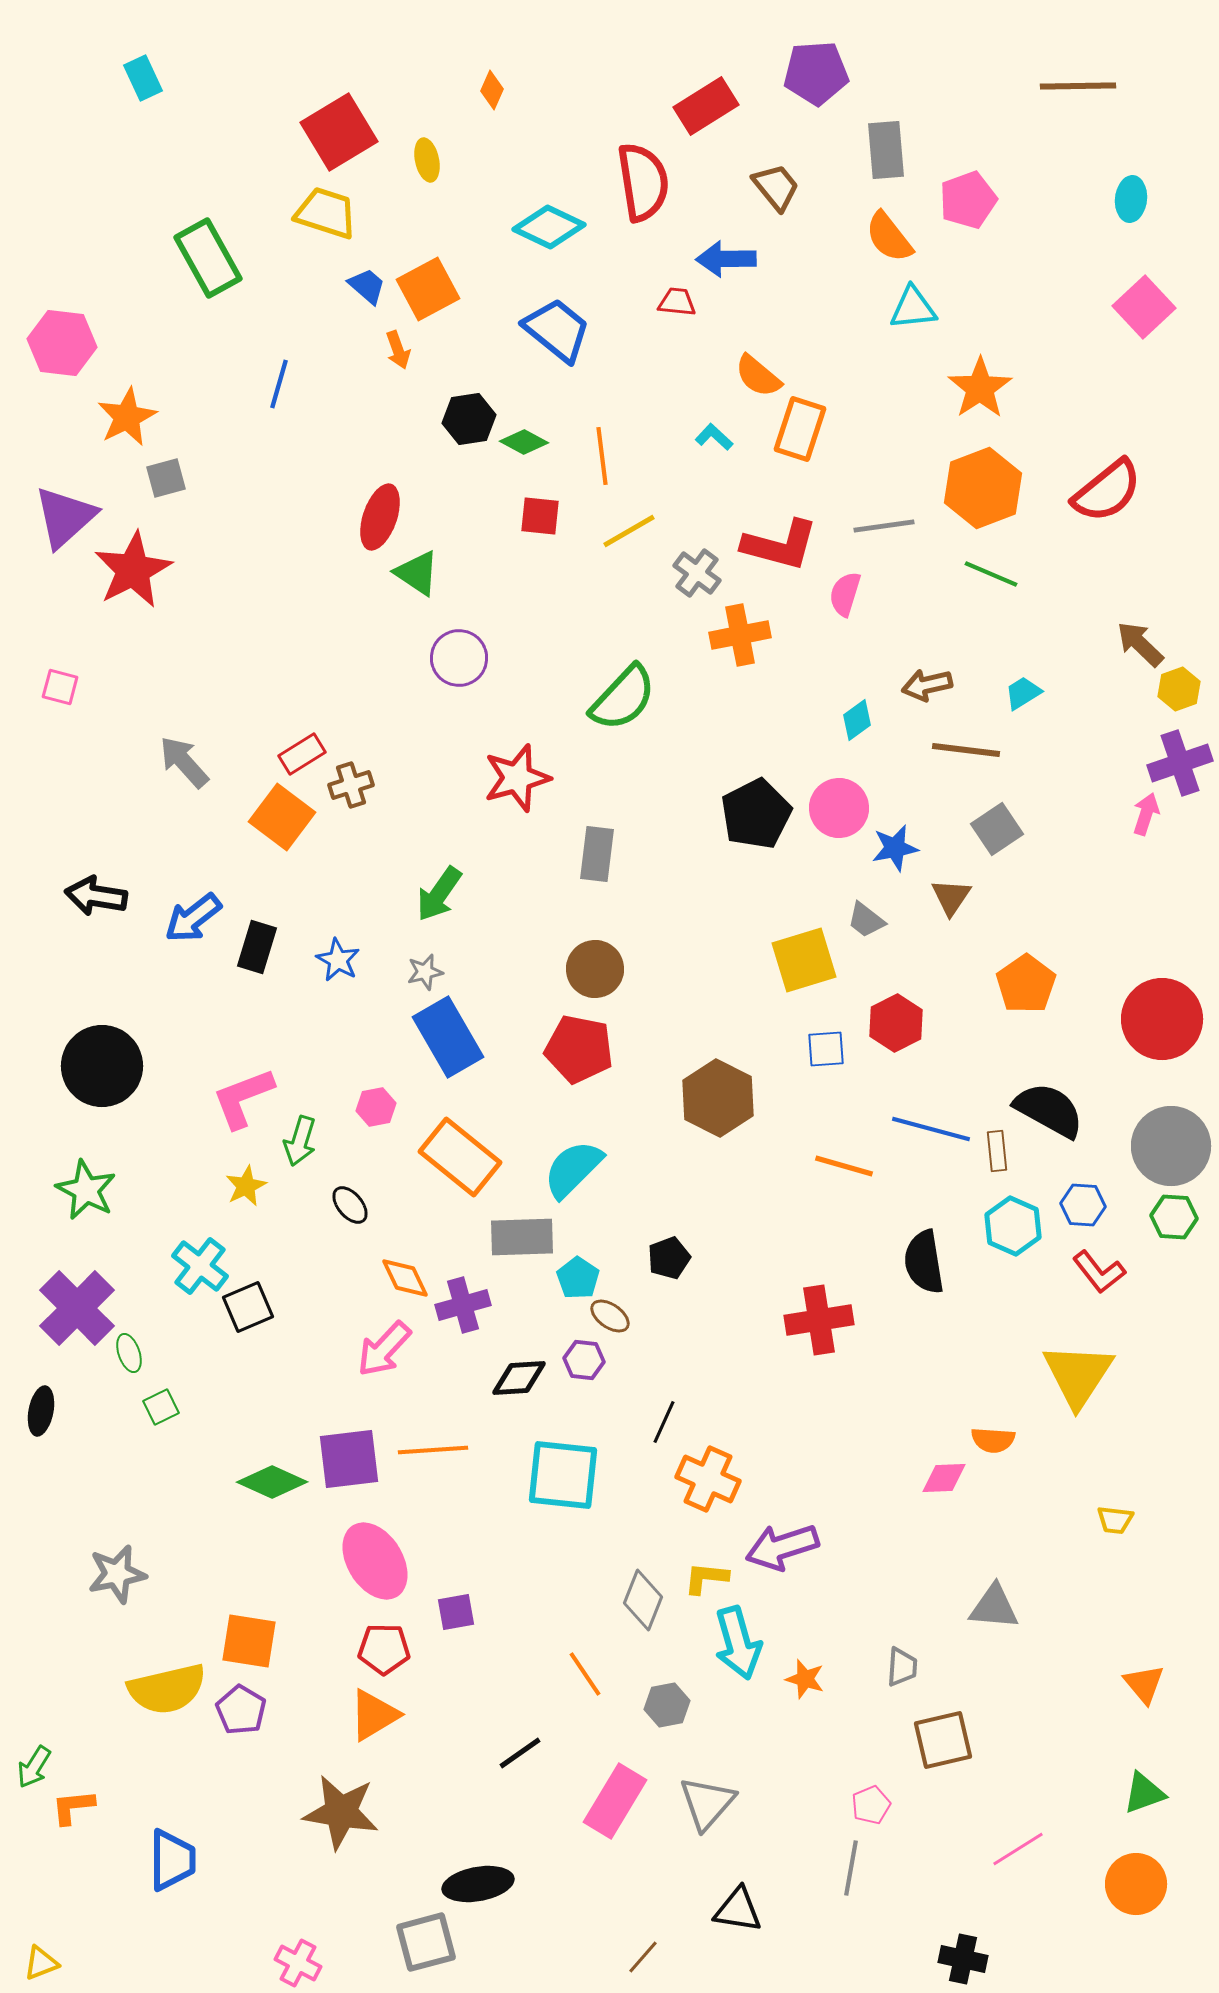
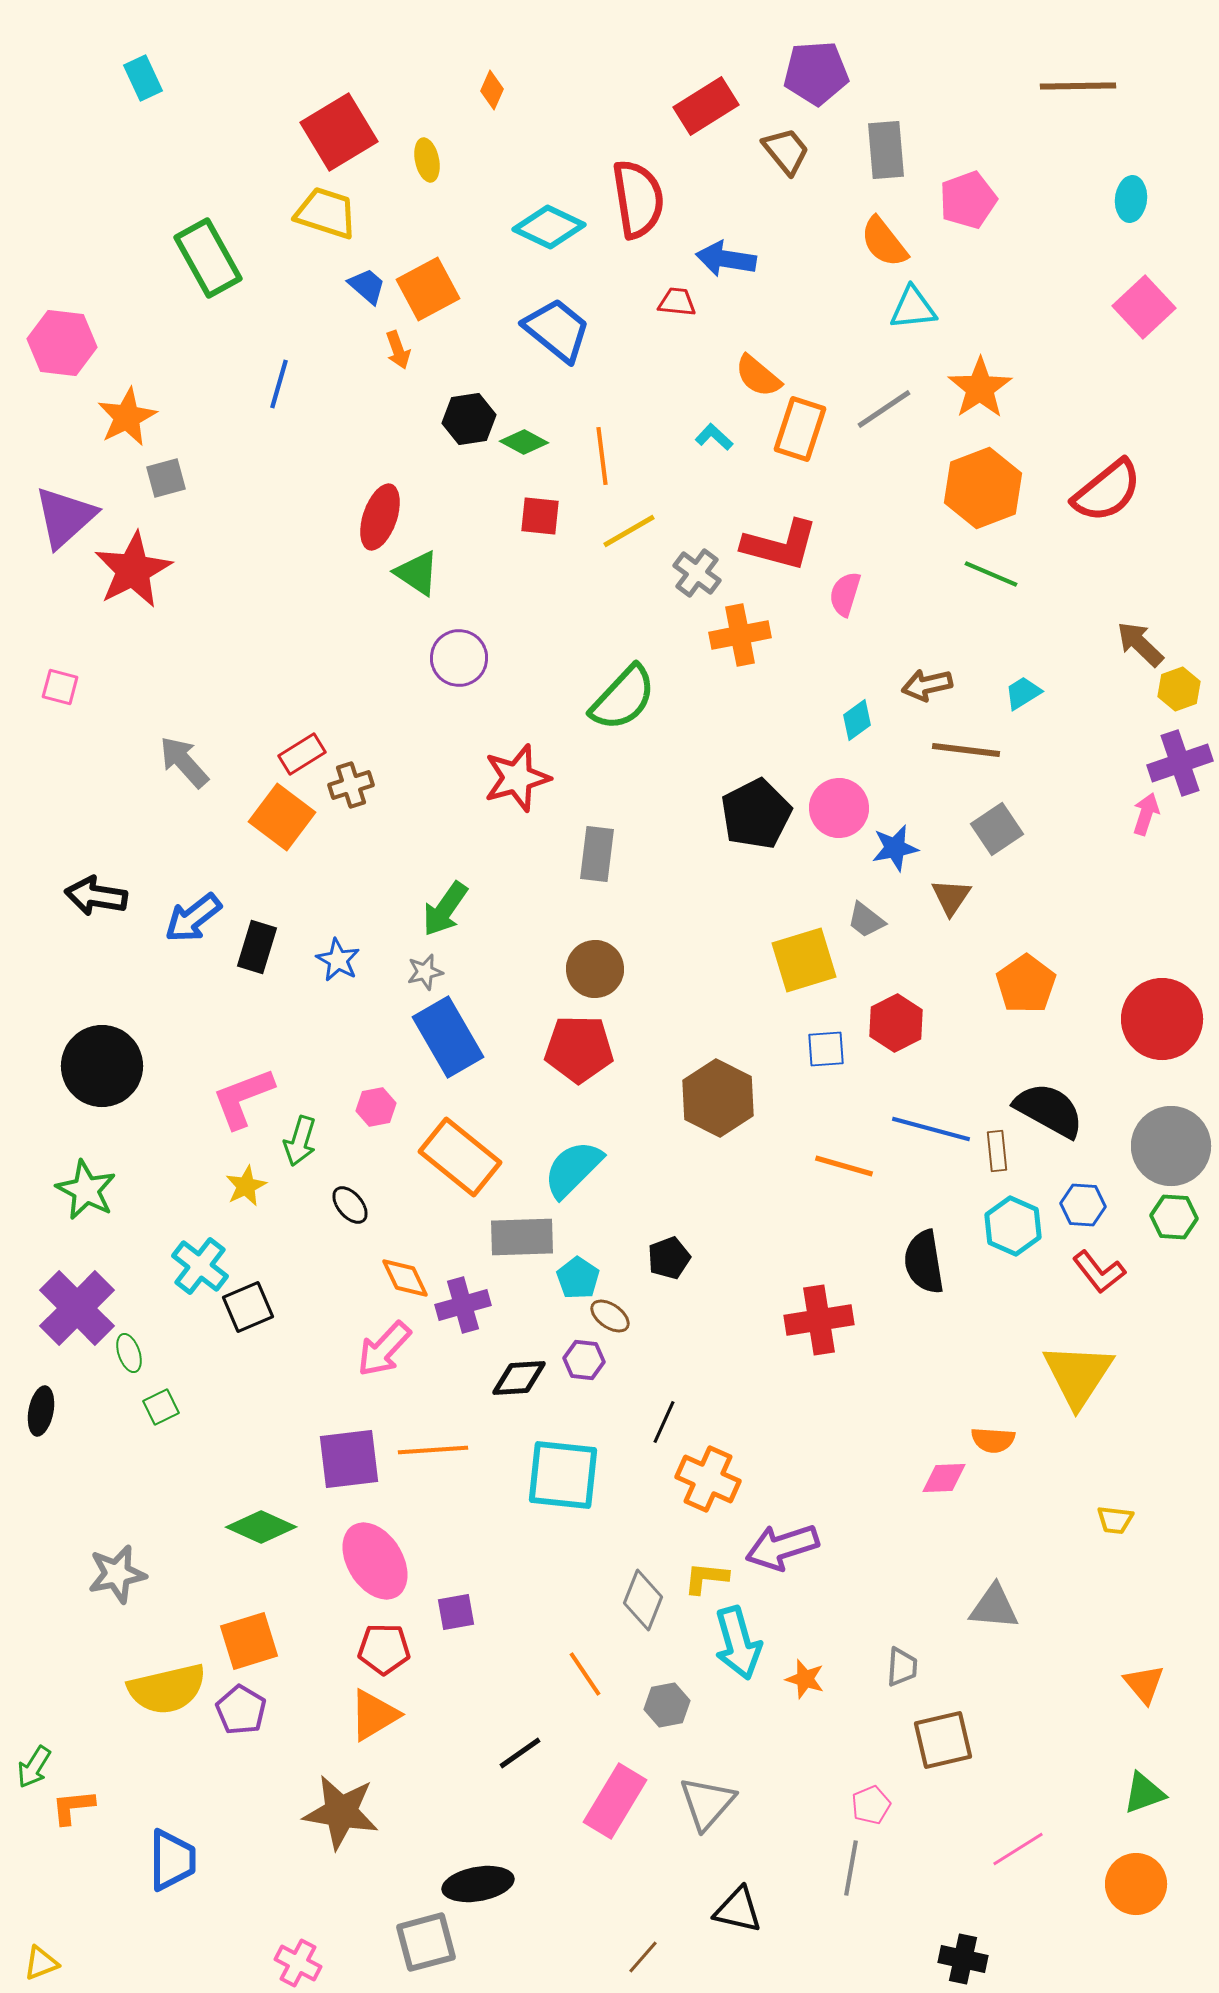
red semicircle at (643, 182): moved 5 px left, 17 px down
brown trapezoid at (776, 187): moved 10 px right, 36 px up
orange semicircle at (889, 237): moved 5 px left, 5 px down
blue arrow at (726, 259): rotated 10 degrees clockwise
gray line at (884, 526): moved 117 px up; rotated 26 degrees counterclockwise
green arrow at (439, 894): moved 6 px right, 15 px down
red pentagon at (579, 1049): rotated 10 degrees counterclockwise
green diamond at (272, 1482): moved 11 px left, 45 px down
orange square at (249, 1641): rotated 26 degrees counterclockwise
black triangle at (738, 1910): rotated 4 degrees clockwise
